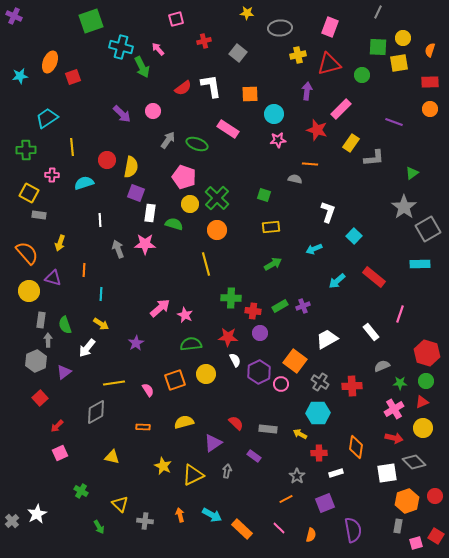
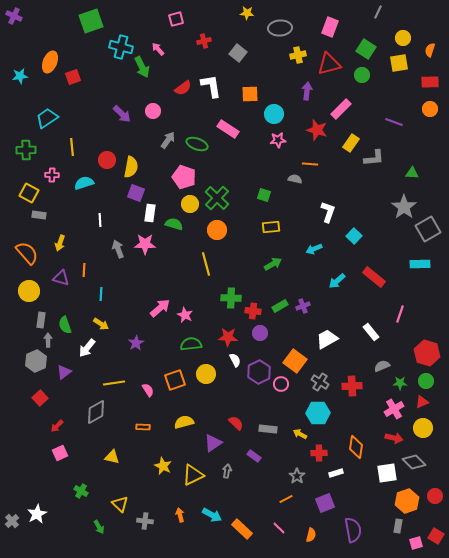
green square at (378, 47): moved 12 px left, 2 px down; rotated 30 degrees clockwise
green triangle at (412, 173): rotated 40 degrees clockwise
purple triangle at (53, 278): moved 8 px right
